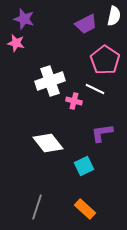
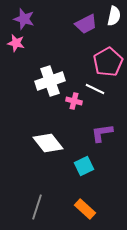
pink pentagon: moved 3 px right, 2 px down; rotated 8 degrees clockwise
